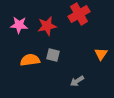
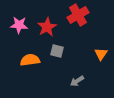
red cross: moved 1 px left, 1 px down
red star: moved 1 px down; rotated 18 degrees counterclockwise
gray square: moved 4 px right, 4 px up
